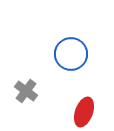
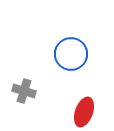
gray cross: moved 2 px left; rotated 20 degrees counterclockwise
